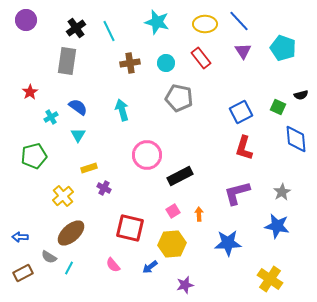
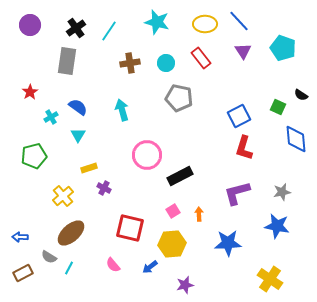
purple circle at (26, 20): moved 4 px right, 5 px down
cyan line at (109, 31): rotated 60 degrees clockwise
black semicircle at (301, 95): rotated 48 degrees clockwise
blue square at (241, 112): moved 2 px left, 4 px down
gray star at (282, 192): rotated 18 degrees clockwise
